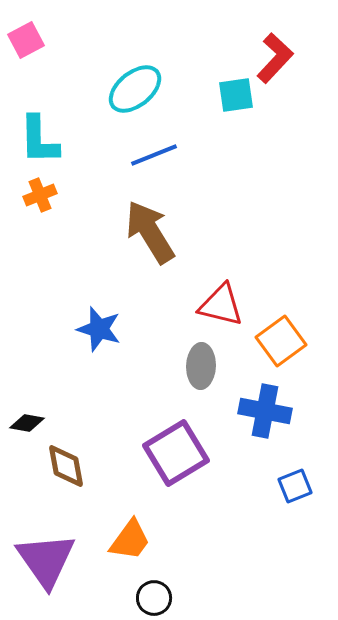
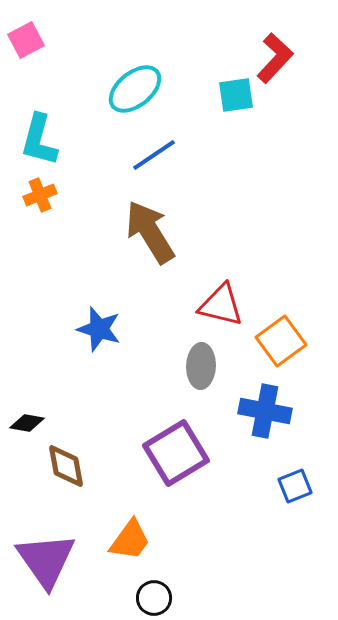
cyan L-shape: rotated 16 degrees clockwise
blue line: rotated 12 degrees counterclockwise
